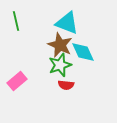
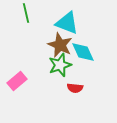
green line: moved 10 px right, 8 px up
red semicircle: moved 9 px right, 3 px down
